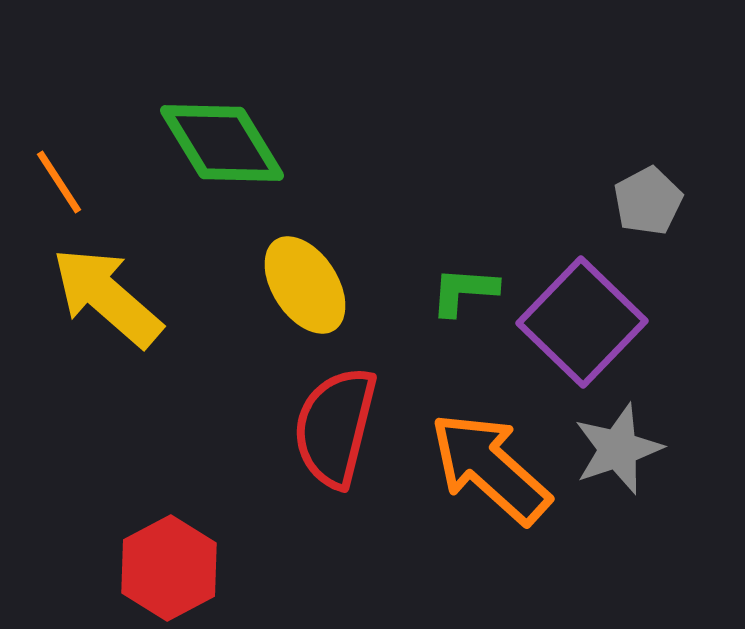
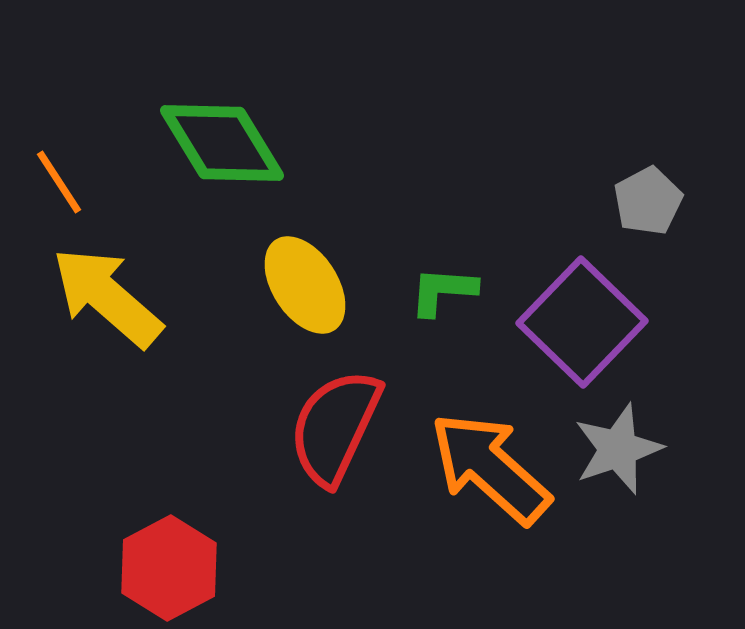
green L-shape: moved 21 px left
red semicircle: rotated 11 degrees clockwise
